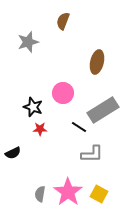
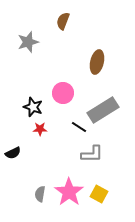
pink star: moved 1 px right
